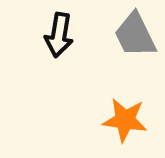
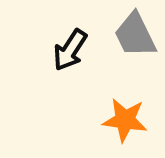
black arrow: moved 11 px right, 15 px down; rotated 24 degrees clockwise
